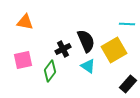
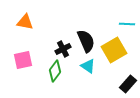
green diamond: moved 5 px right
